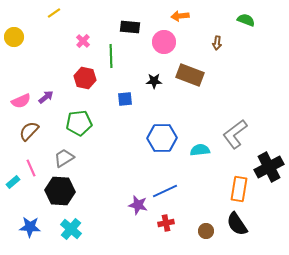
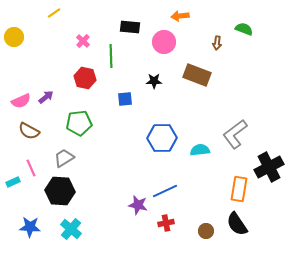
green semicircle: moved 2 px left, 9 px down
brown rectangle: moved 7 px right
brown semicircle: rotated 105 degrees counterclockwise
cyan rectangle: rotated 16 degrees clockwise
